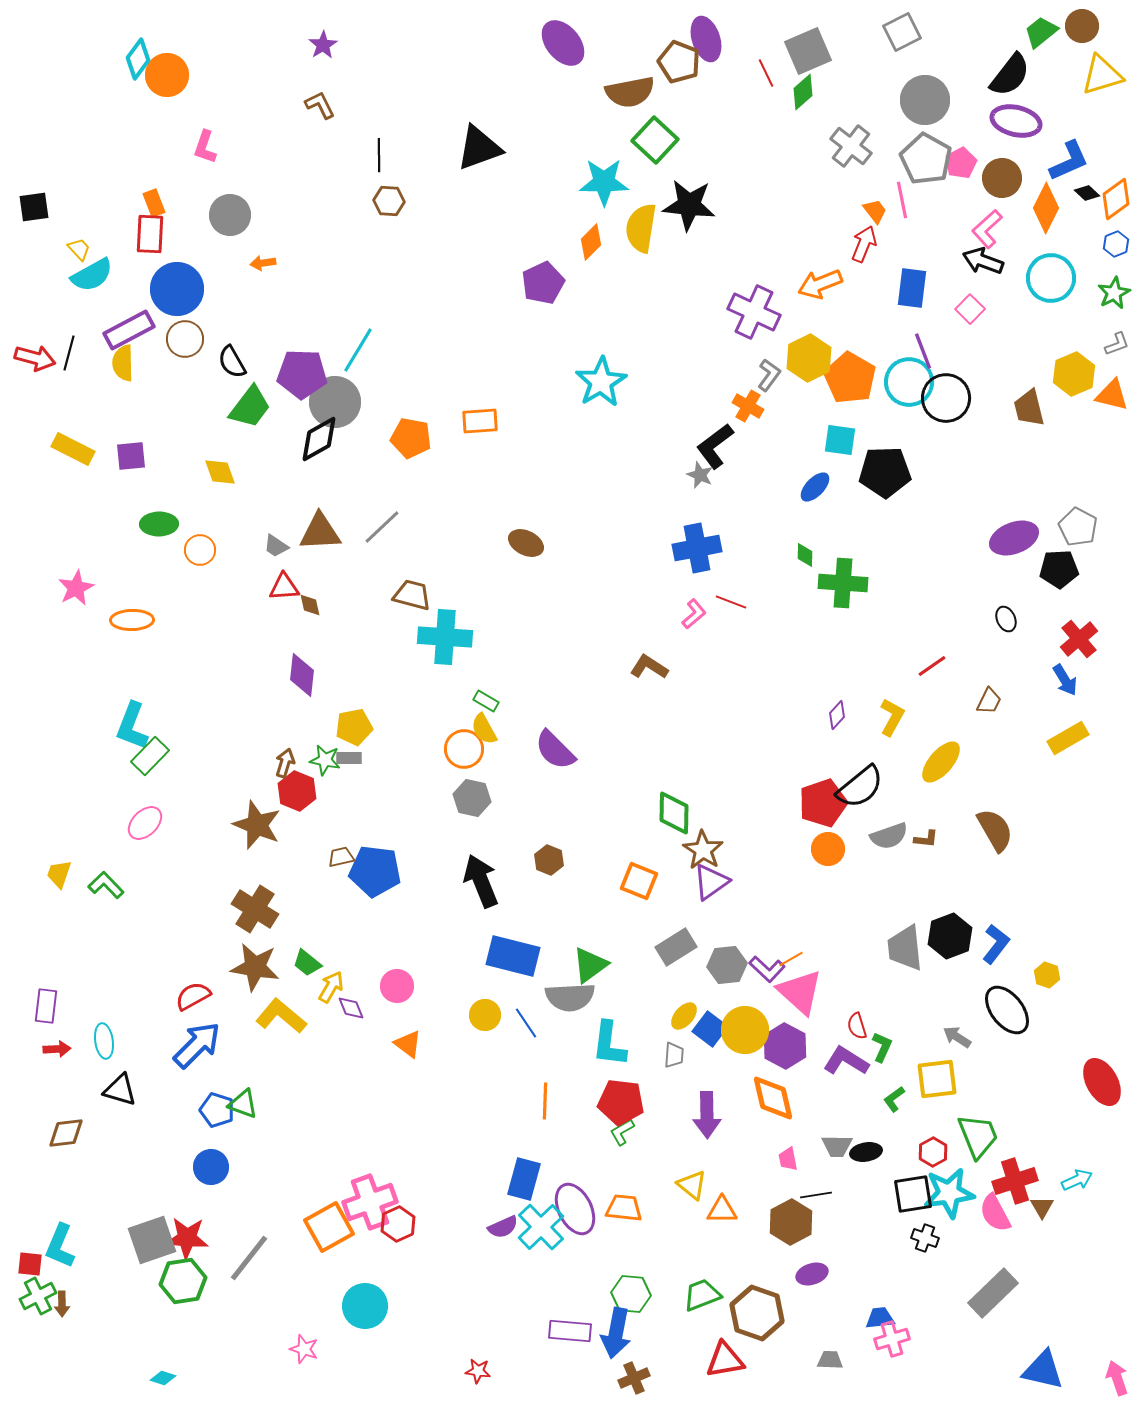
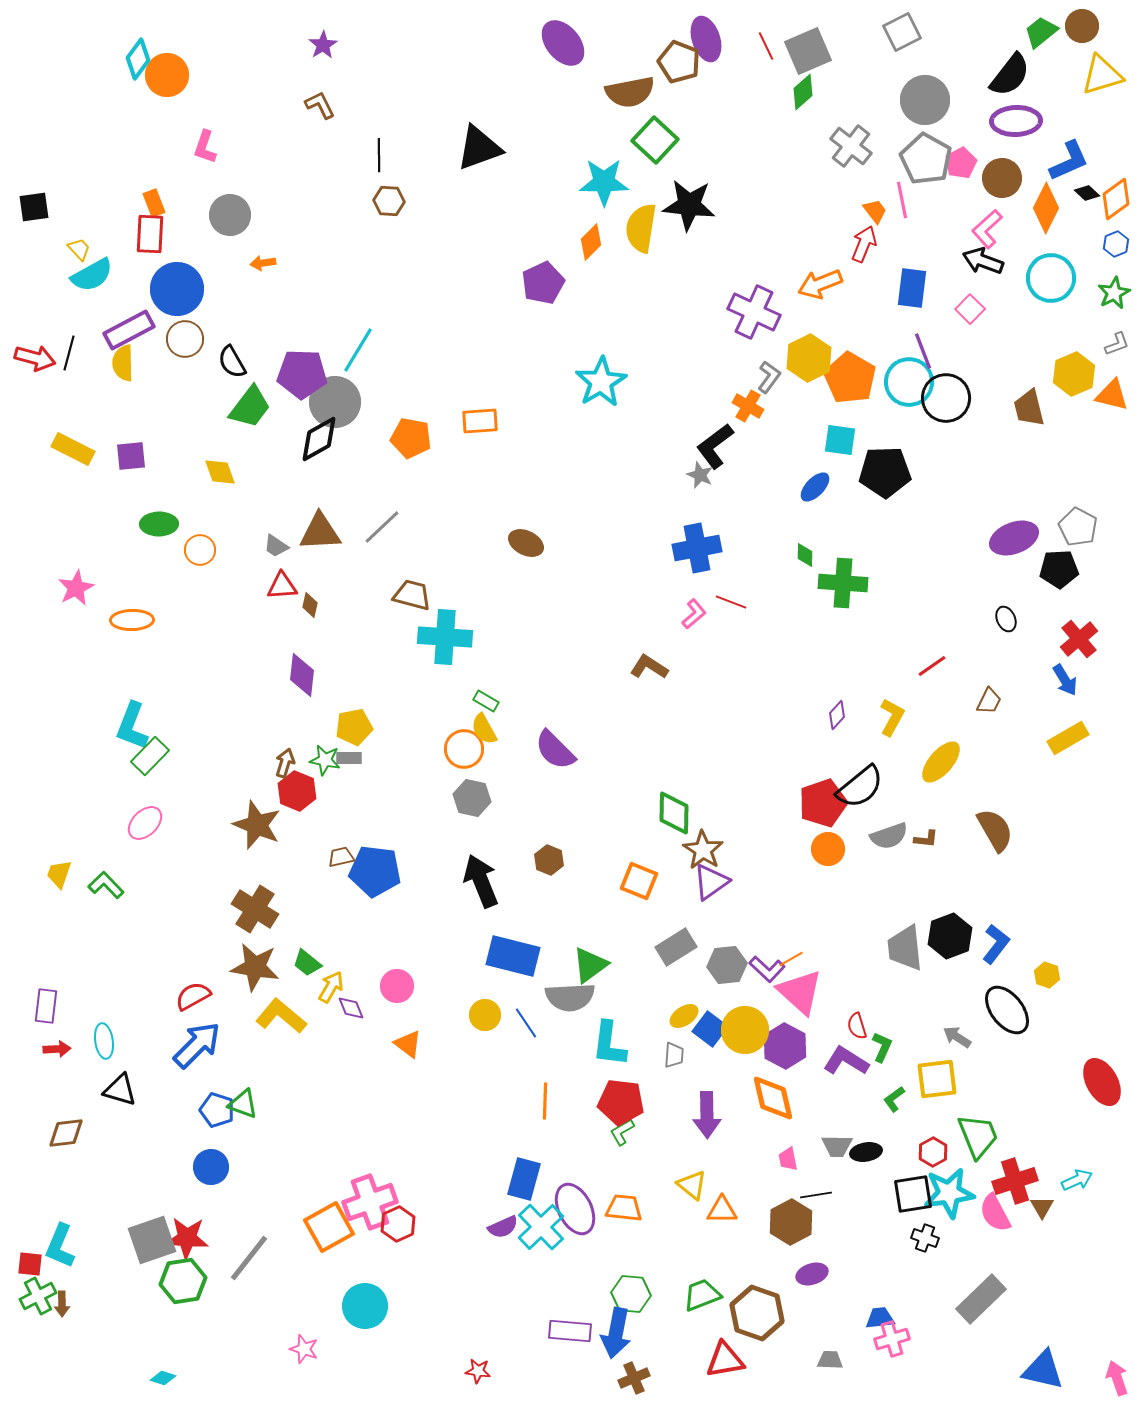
red line at (766, 73): moved 27 px up
purple ellipse at (1016, 121): rotated 15 degrees counterclockwise
gray L-shape at (769, 375): moved 2 px down
red triangle at (284, 587): moved 2 px left, 1 px up
brown diamond at (310, 605): rotated 25 degrees clockwise
yellow ellipse at (684, 1016): rotated 16 degrees clockwise
gray rectangle at (993, 1293): moved 12 px left, 6 px down
